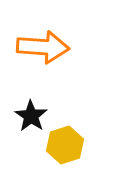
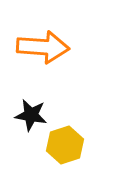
black star: moved 1 px up; rotated 24 degrees counterclockwise
